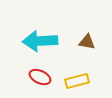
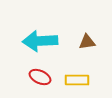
brown triangle: rotated 18 degrees counterclockwise
yellow rectangle: moved 1 px up; rotated 15 degrees clockwise
